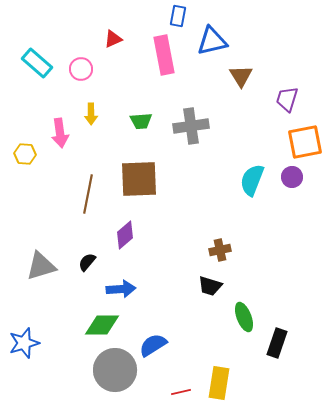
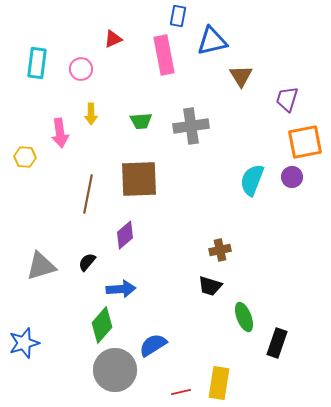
cyan rectangle: rotated 56 degrees clockwise
yellow hexagon: moved 3 px down
green diamond: rotated 48 degrees counterclockwise
